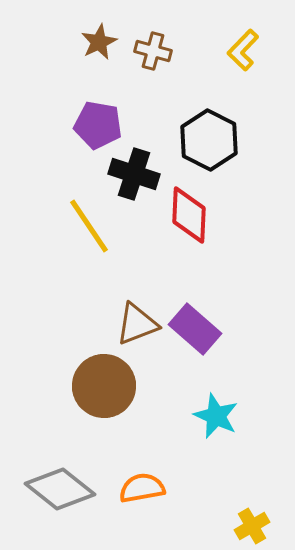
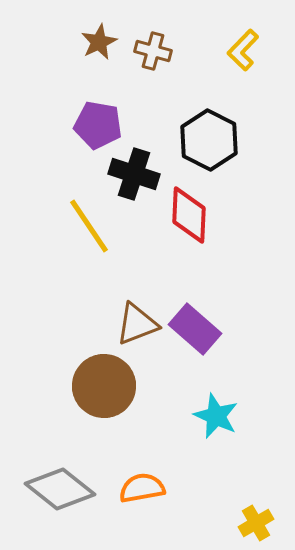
yellow cross: moved 4 px right, 3 px up
